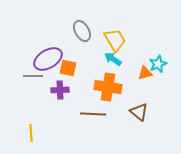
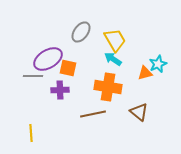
gray ellipse: moved 1 px left, 1 px down; rotated 65 degrees clockwise
brown line: rotated 15 degrees counterclockwise
